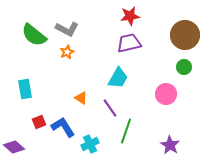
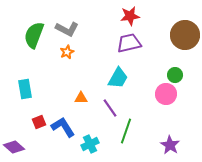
green semicircle: rotated 72 degrees clockwise
green circle: moved 9 px left, 8 px down
orange triangle: rotated 32 degrees counterclockwise
